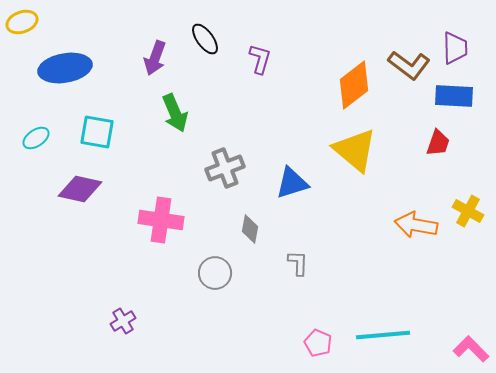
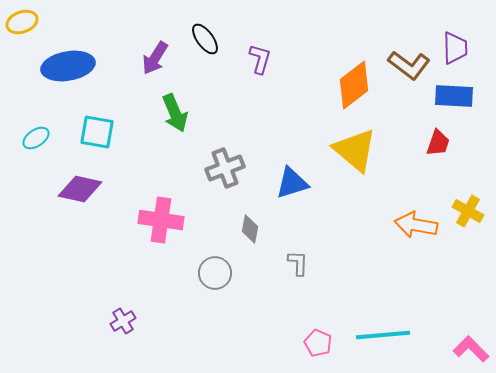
purple arrow: rotated 12 degrees clockwise
blue ellipse: moved 3 px right, 2 px up
